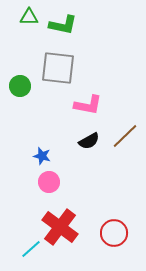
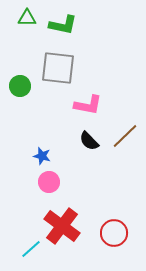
green triangle: moved 2 px left, 1 px down
black semicircle: rotated 75 degrees clockwise
red cross: moved 2 px right, 1 px up
